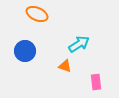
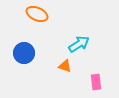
blue circle: moved 1 px left, 2 px down
